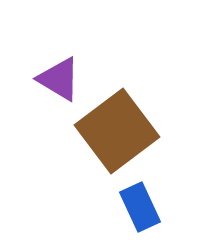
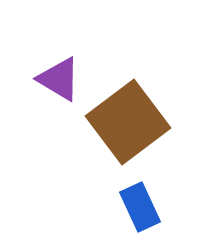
brown square: moved 11 px right, 9 px up
